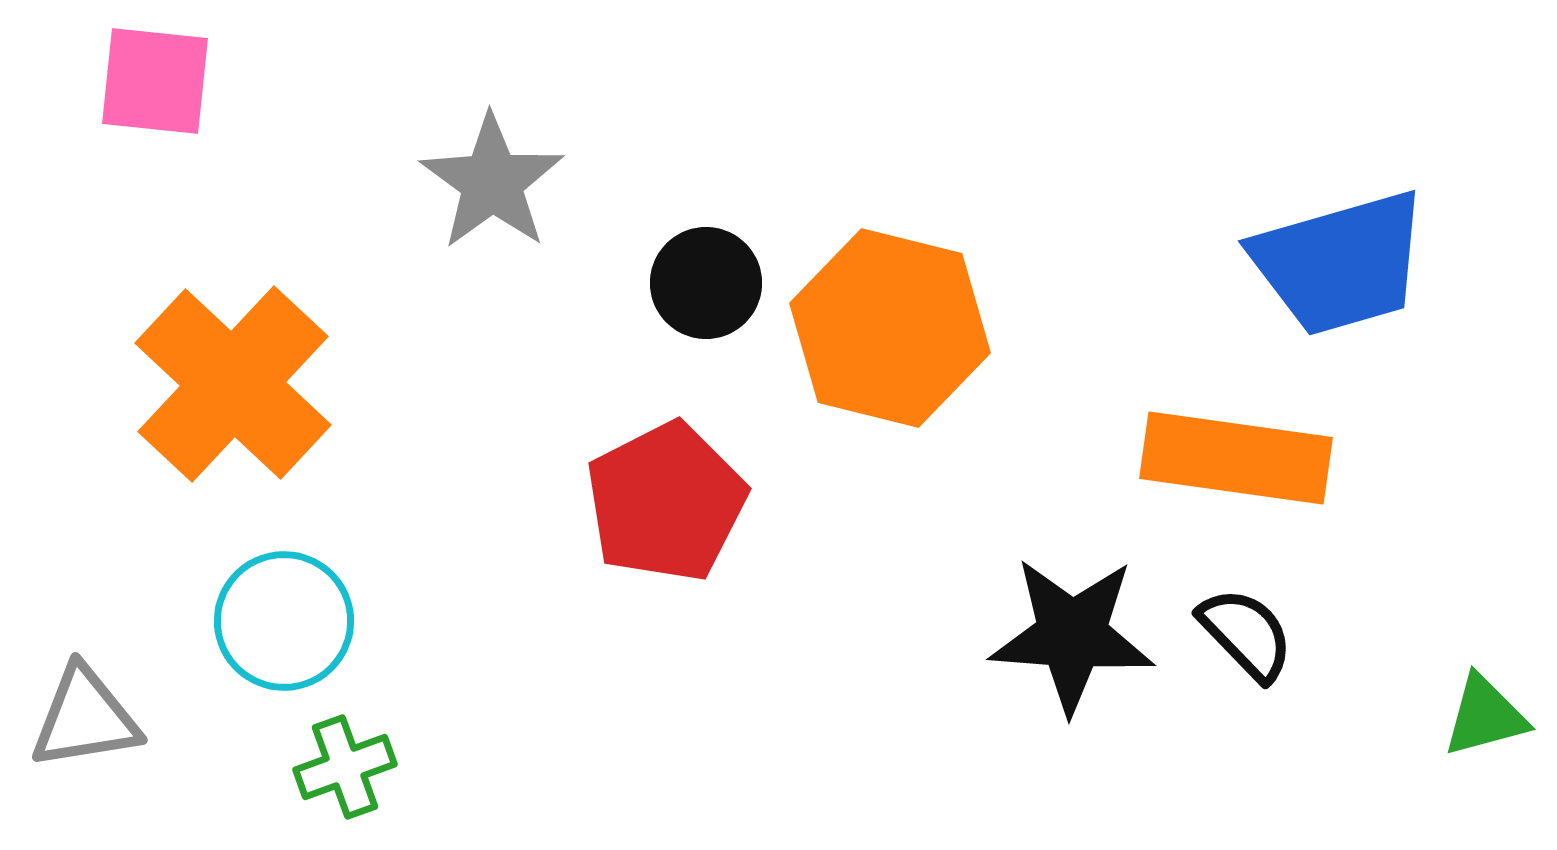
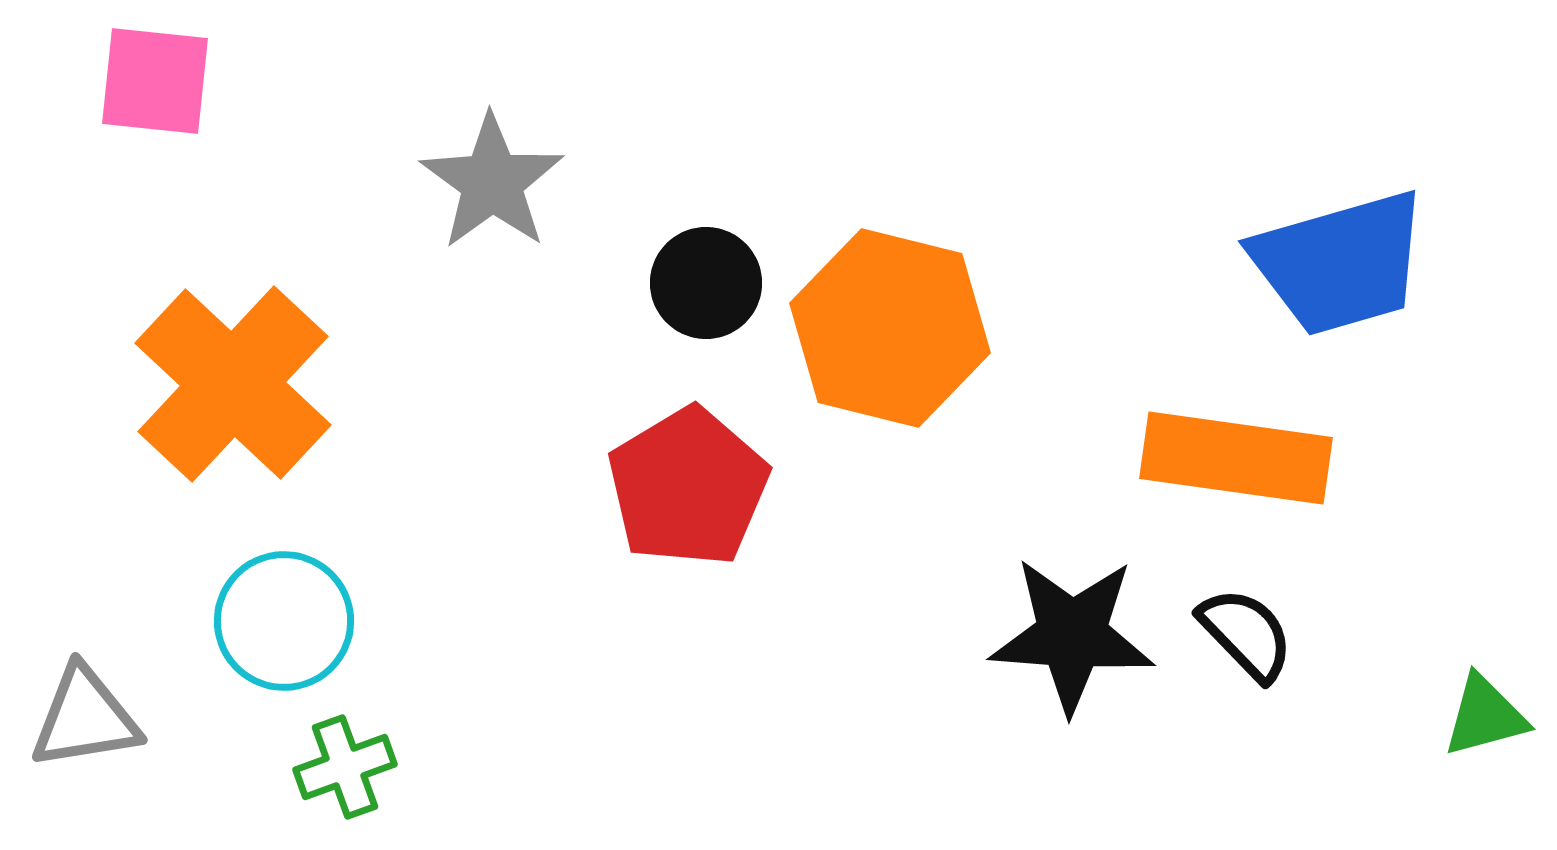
red pentagon: moved 22 px right, 15 px up; rotated 4 degrees counterclockwise
